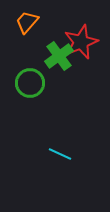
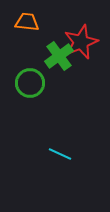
orange trapezoid: rotated 55 degrees clockwise
